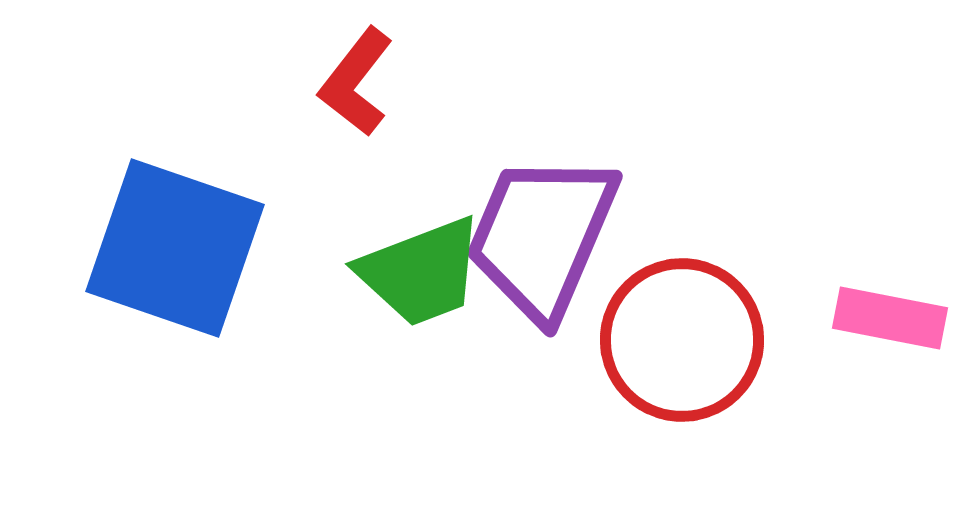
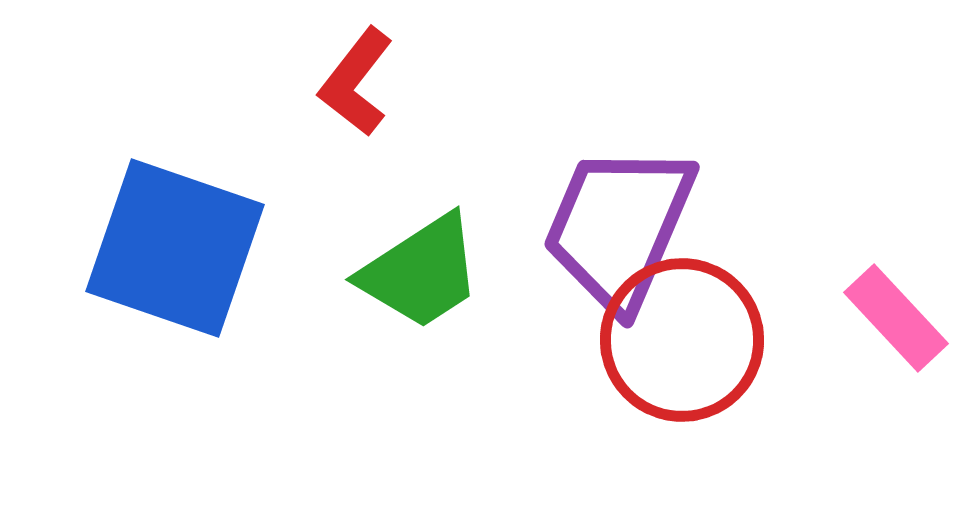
purple trapezoid: moved 77 px right, 9 px up
green trapezoid: rotated 12 degrees counterclockwise
pink rectangle: moved 6 px right; rotated 36 degrees clockwise
